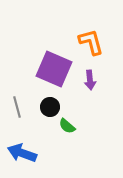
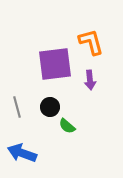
purple square: moved 1 px right, 5 px up; rotated 30 degrees counterclockwise
